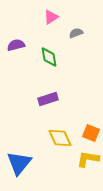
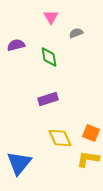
pink triangle: rotated 28 degrees counterclockwise
